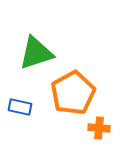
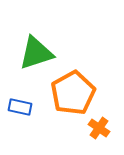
orange cross: rotated 30 degrees clockwise
